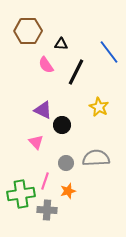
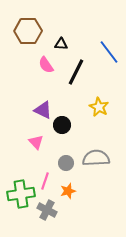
gray cross: rotated 24 degrees clockwise
